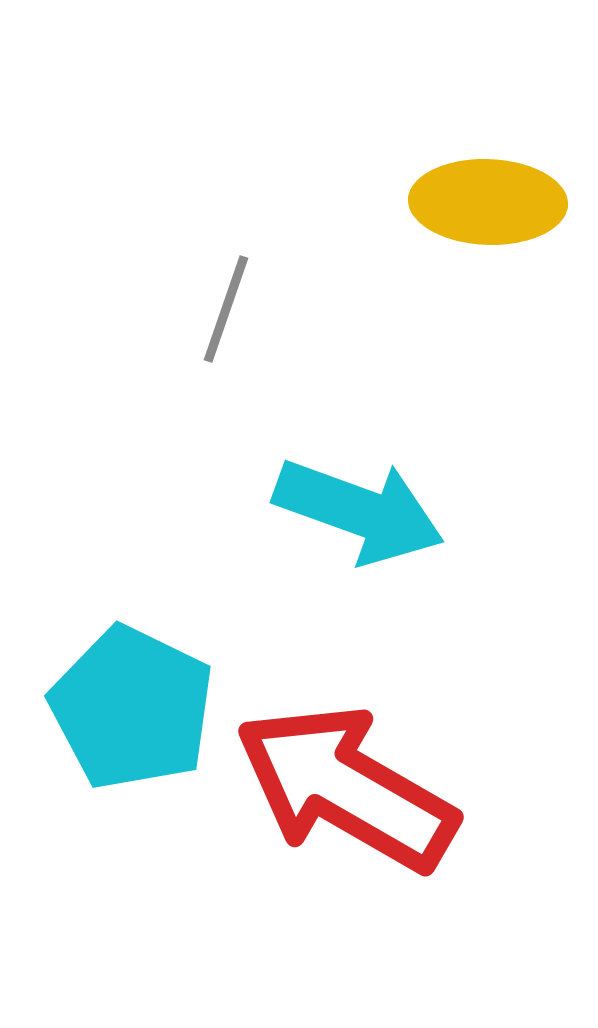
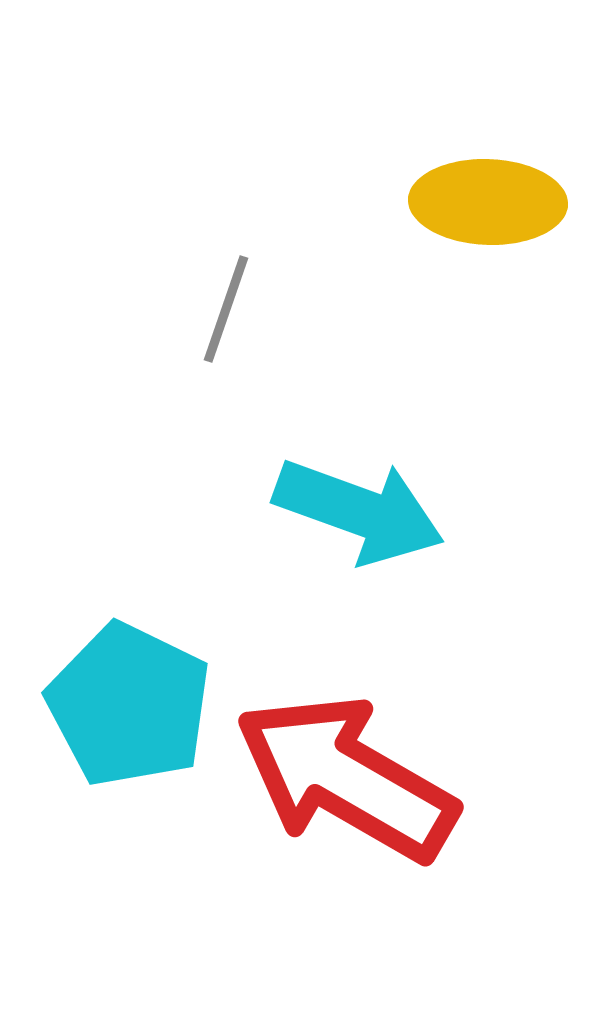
cyan pentagon: moved 3 px left, 3 px up
red arrow: moved 10 px up
